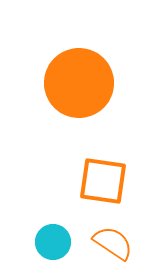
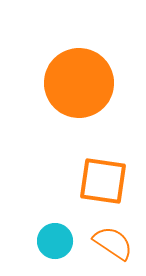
cyan circle: moved 2 px right, 1 px up
